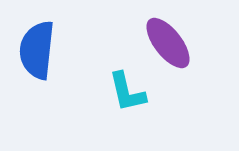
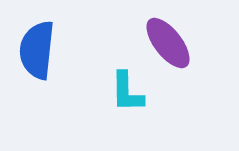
cyan L-shape: rotated 12 degrees clockwise
